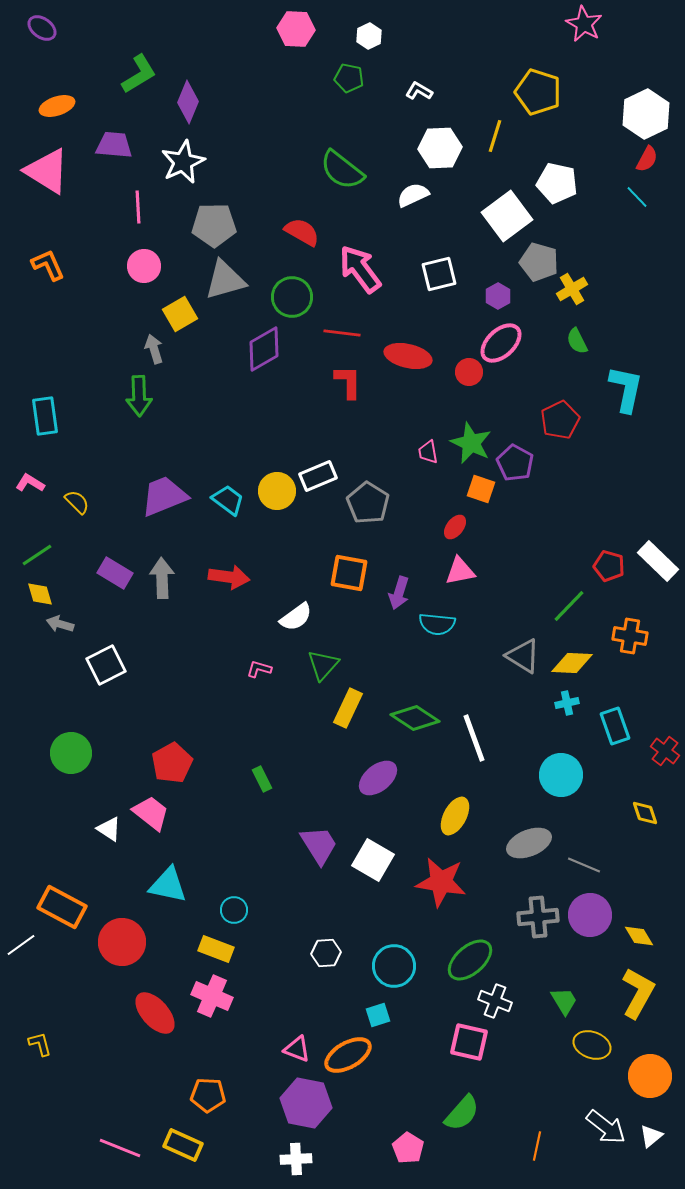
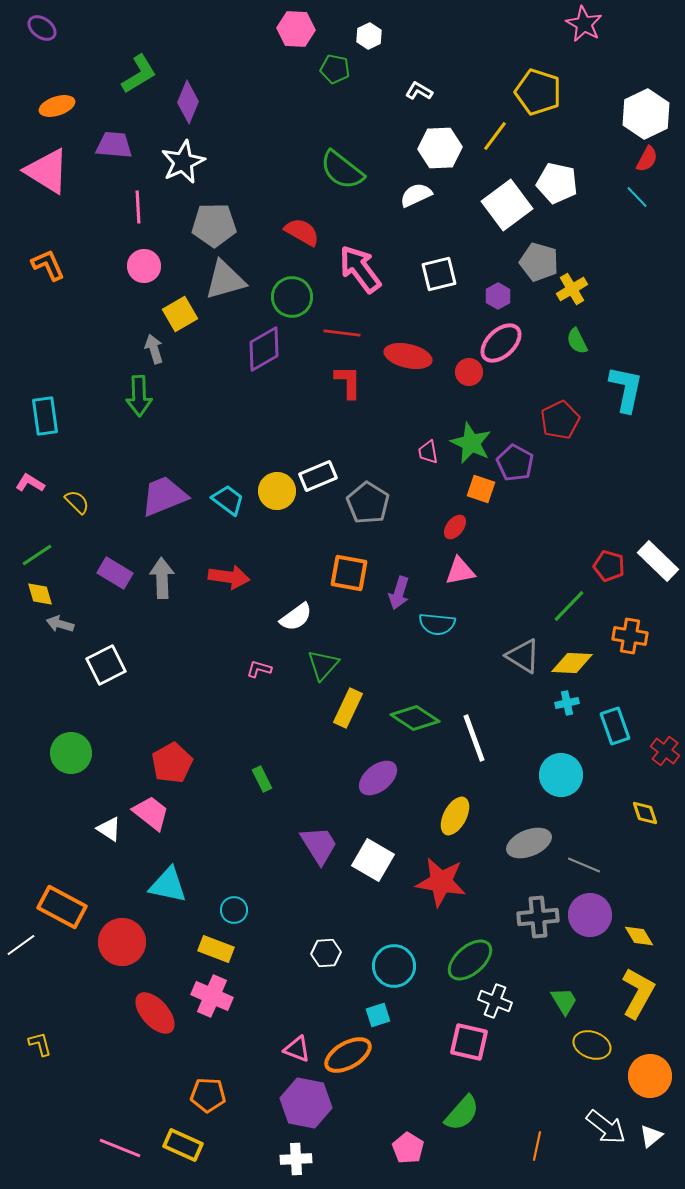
green pentagon at (349, 78): moved 14 px left, 9 px up
yellow line at (495, 136): rotated 20 degrees clockwise
white semicircle at (413, 195): moved 3 px right
white square at (507, 216): moved 11 px up
